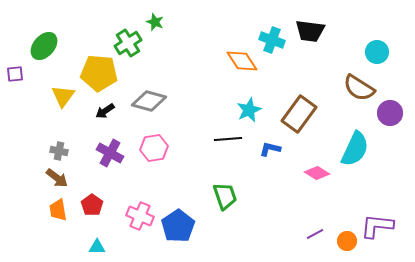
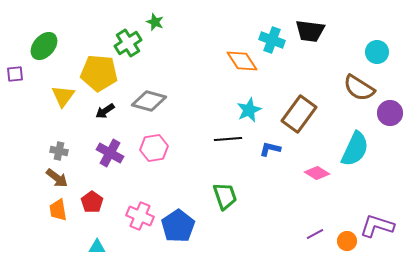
red pentagon: moved 3 px up
purple L-shape: rotated 12 degrees clockwise
